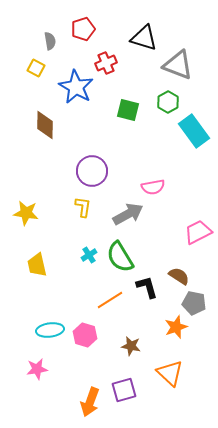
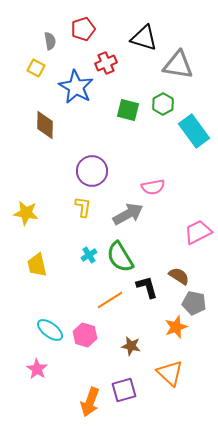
gray triangle: rotated 12 degrees counterclockwise
green hexagon: moved 5 px left, 2 px down
cyan ellipse: rotated 44 degrees clockwise
pink star: rotated 30 degrees counterclockwise
